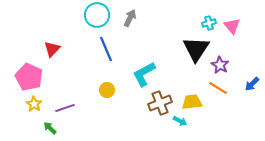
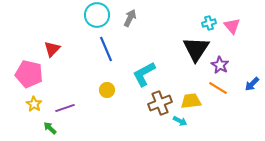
pink pentagon: moved 3 px up; rotated 12 degrees counterclockwise
yellow trapezoid: moved 1 px left, 1 px up
